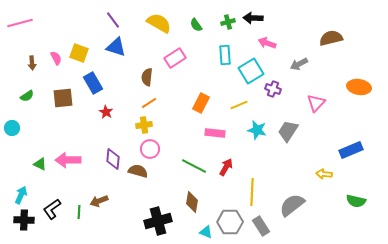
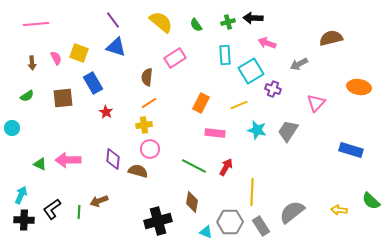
pink line at (20, 23): moved 16 px right, 1 px down; rotated 10 degrees clockwise
yellow semicircle at (159, 23): moved 2 px right, 1 px up; rotated 10 degrees clockwise
blue rectangle at (351, 150): rotated 40 degrees clockwise
yellow arrow at (324, 174): moved 15 px right, 36 px down
green semicircle at (356, 201): moved 15 px right; rotated 30 degrees clockwise
gray semicircle at (292, 205): moved 7 px down
